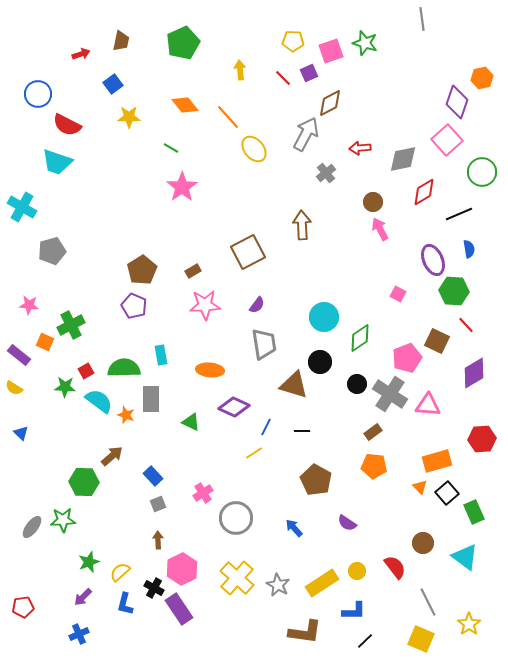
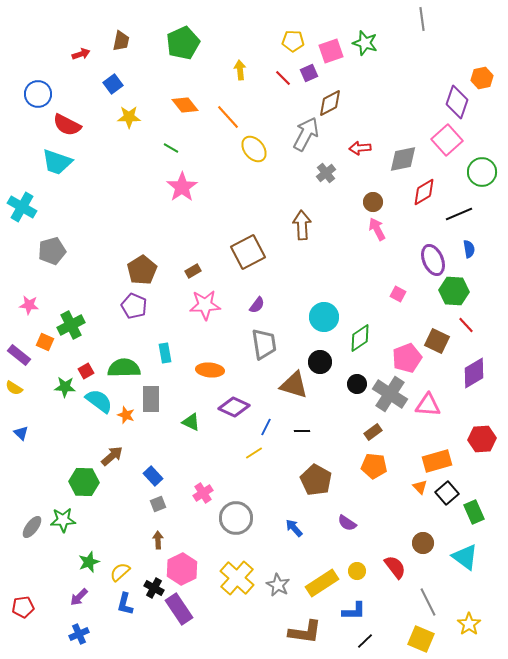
pink arrow at (380, 229): moved 3 px left
cyan rectangle at (161, 355): moved 4 px right, 2 px up
purple arrow at (83, 597): moved 4 px left
